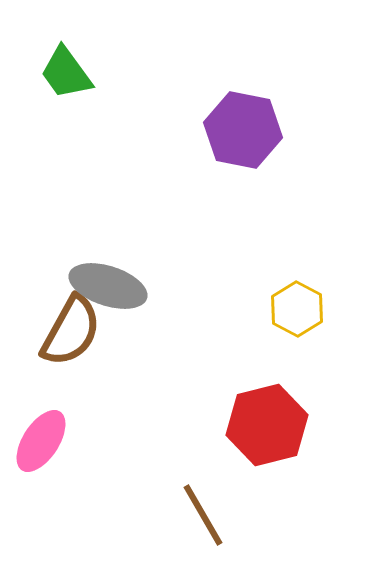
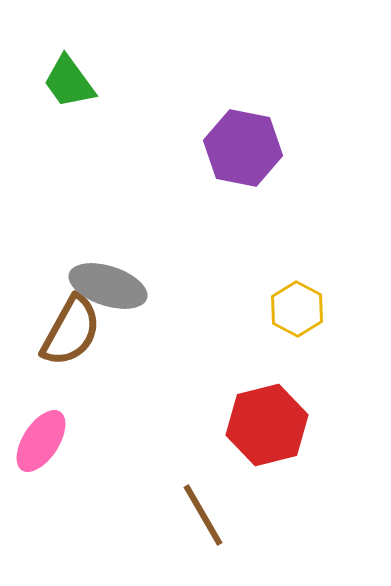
green trapezoid: moved 3 px right, 9 px down
purple hexagon: moved 18 px down
